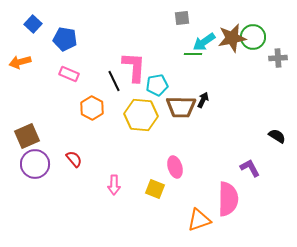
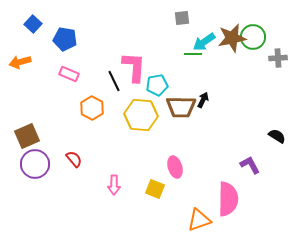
purple L-shape: moved 3 px up
